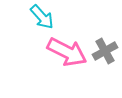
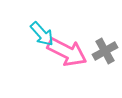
cyan arrow: moved 17 px down
